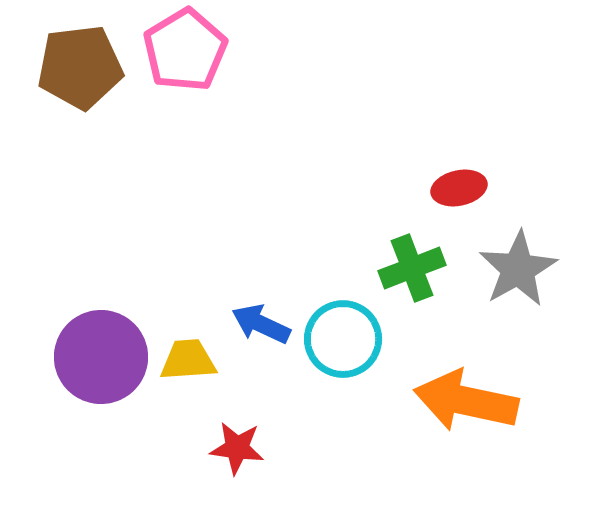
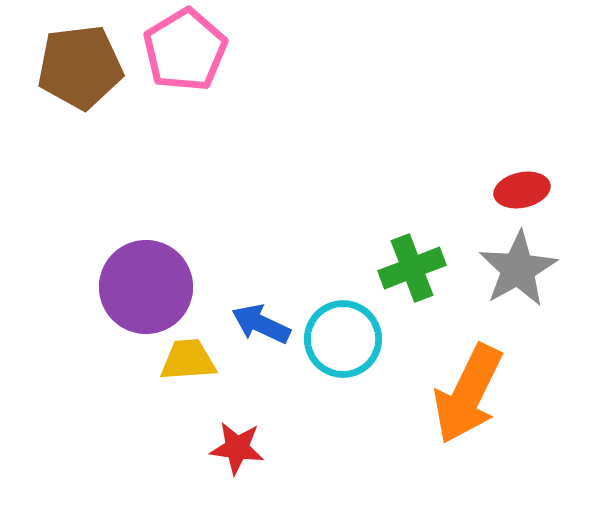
red ellipse: moved 63 px right, 2 px down
purple circle: moved 45 px right, 70 px up
orange arrow: moved 2 px right, 7 px up; rotated 76 degrees counterclockwise
